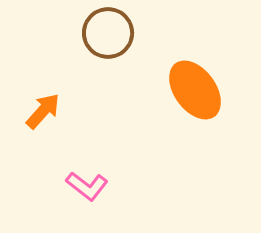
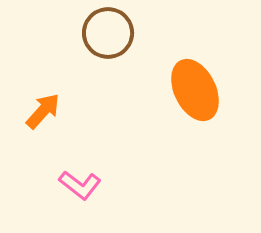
orange ellipse: rotated 10 degrees clockwise
pink L-shape: moved 7 px left, 1 px up
